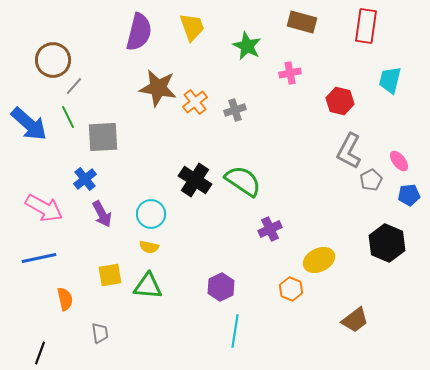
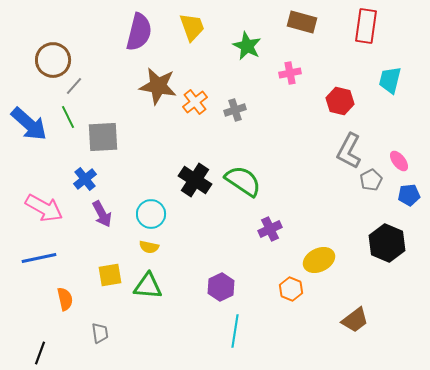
brown star: moved 2 px up
